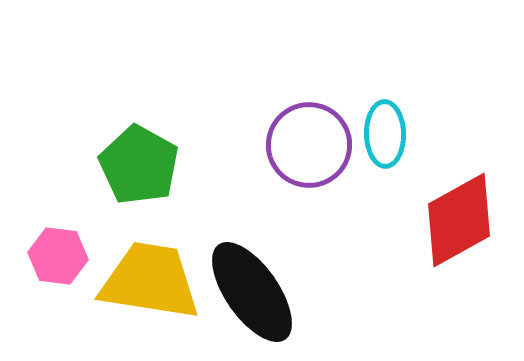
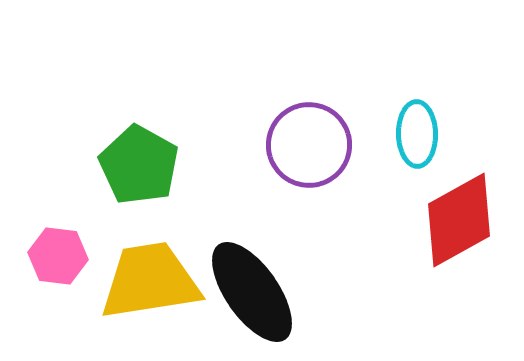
cyan ellipse: moved 32 px right
yellow trapezoid: rotated 18 degrees counterclockwise
